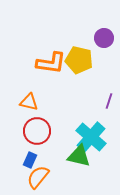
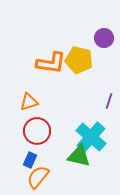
orange triangle: rotated 30 degrees counterclockwise
